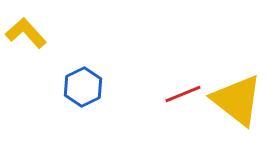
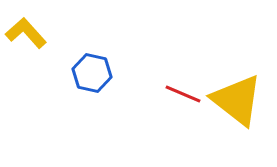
blue hexagon: moved 9 px right, 14 px up; rotated 21 degrees counterclockwise
red line: rotated 45 degrees clockwise
